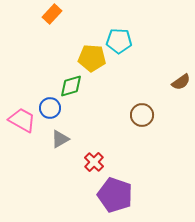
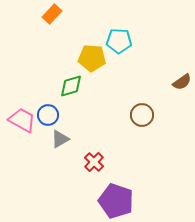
brown semicircle: moved 1 px right
blue circle: moved 2 px left, 7 px down
purple pentagon: moved 1 px right, 6 px down
